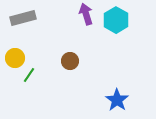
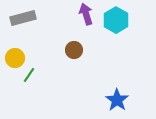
brown circle: moved 4 px right, 11 px up
